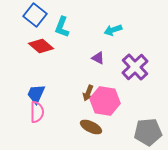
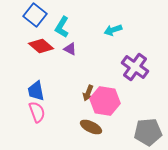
cyan L-shape: rotated 10 degrees clockwise
purple triangle: moved 28 px left, 9 px up
purple cross: rotated 12 degrees counterclockwise
blue trapezoid: moved 3 px up; rotated 35 degrees counterclockwise
pink semicircle: rotated 20 degrees counterclockwise
